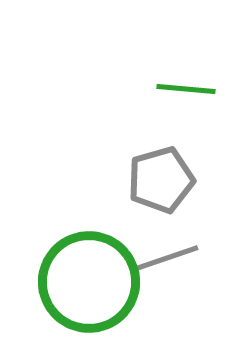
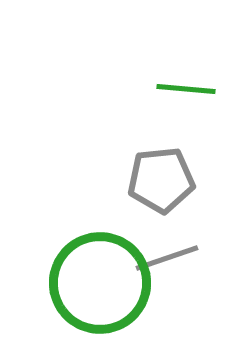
gray pentagon: rotated 10 degrees clockwise
green circle: moved 11 px right, 1 px down
